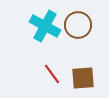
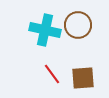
cyan cross: moved 4 px down; rotated 16 degrees counterclockwise
